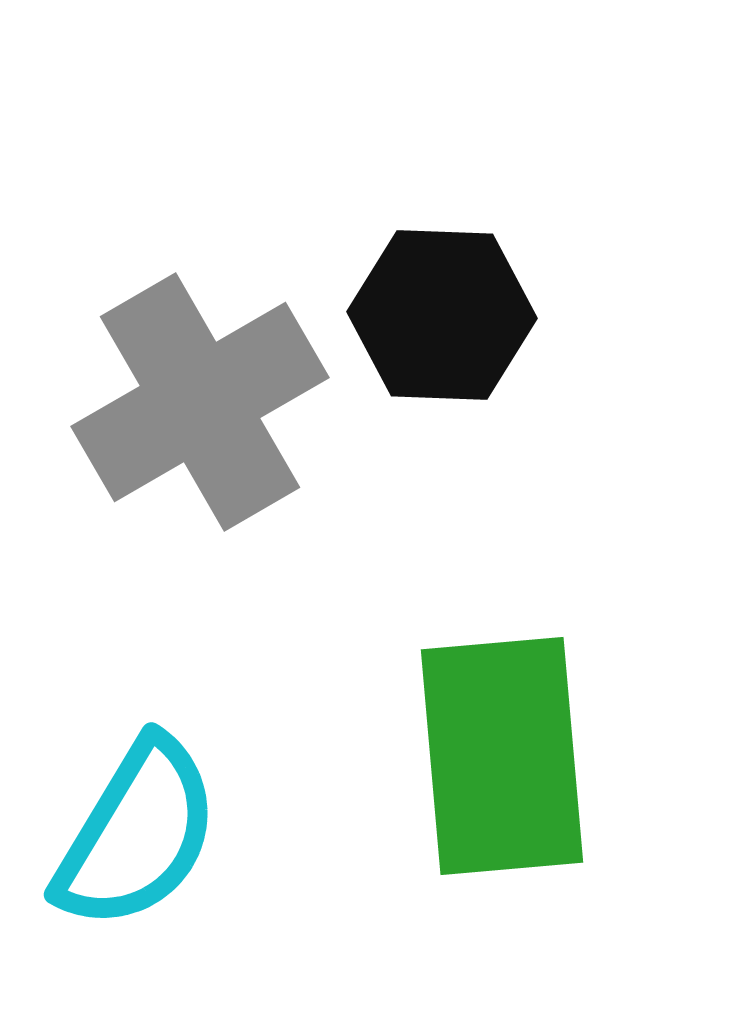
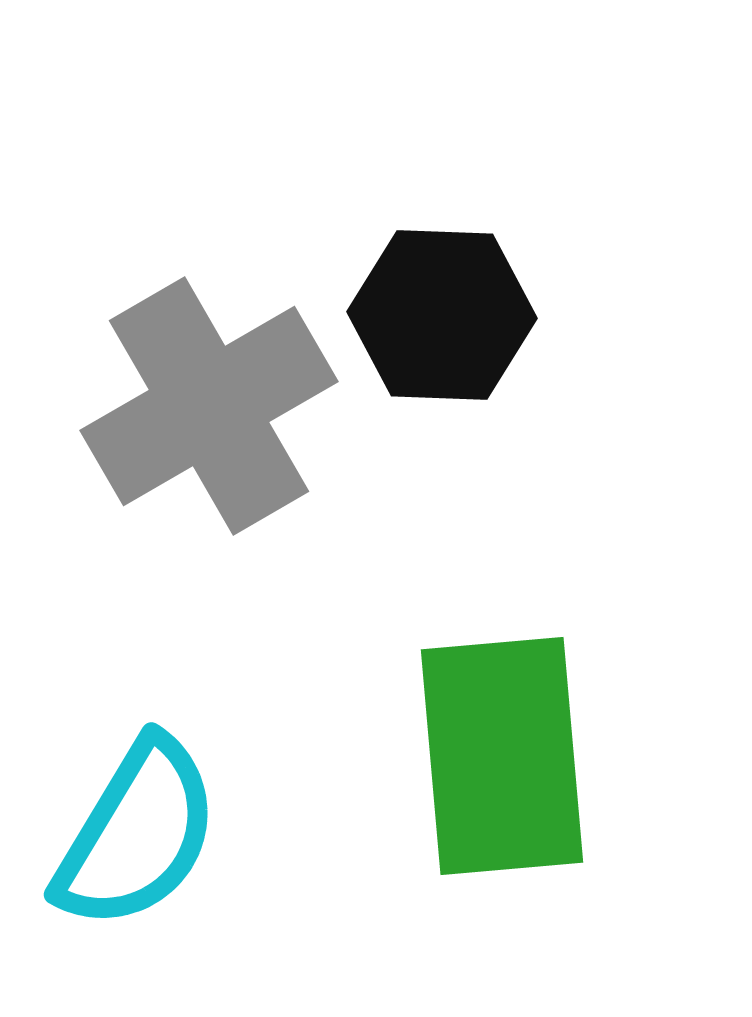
gray cross: moved 9 px right, 4 px down
